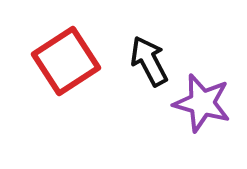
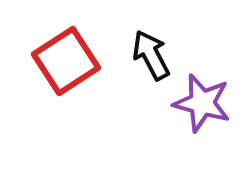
black arrow: moved 2 px right, 6 px up
